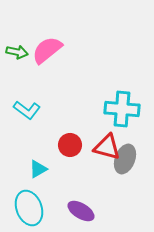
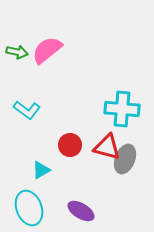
cyan triangle: moved 3 px right, 1 px down
